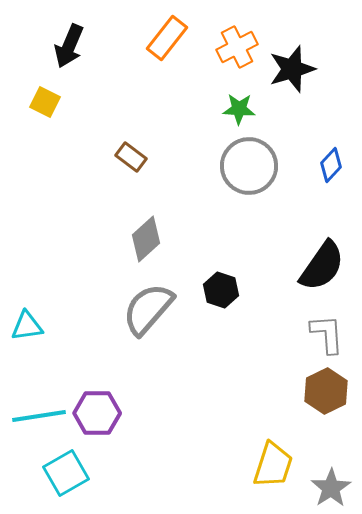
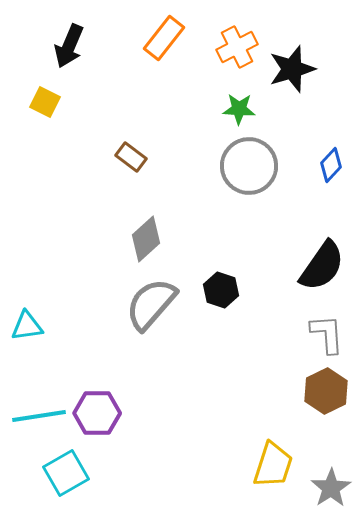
orange rectangle: moved 3 px left
gray semicircle: moved 3 px right, 5 px up
